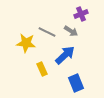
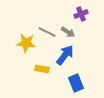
gray arrow: moved 3 px left, 1 px down
blue arrow: rotated 10 degrees counterclockwise
yellow rectangle: rotated 56 degrees counterclockwise
